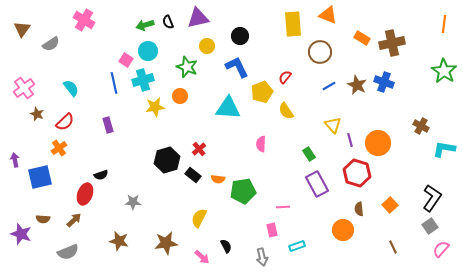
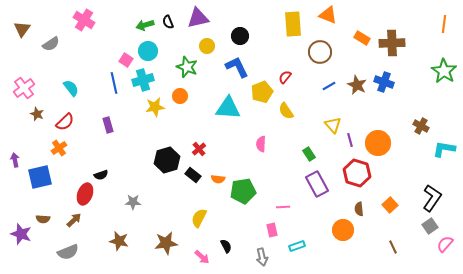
brown cross at (392, 43): rotated 10 degrees clockwise
pink semicircle at (441, 249): moved 4 px right, 5 px up
